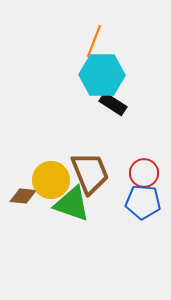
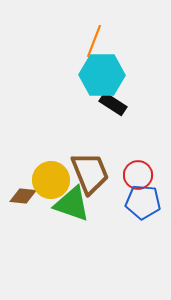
red circle: moved 6 px left, 2 px down
